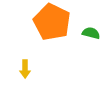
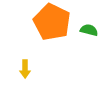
green semicircle: moved 2 px left, 3 px up
